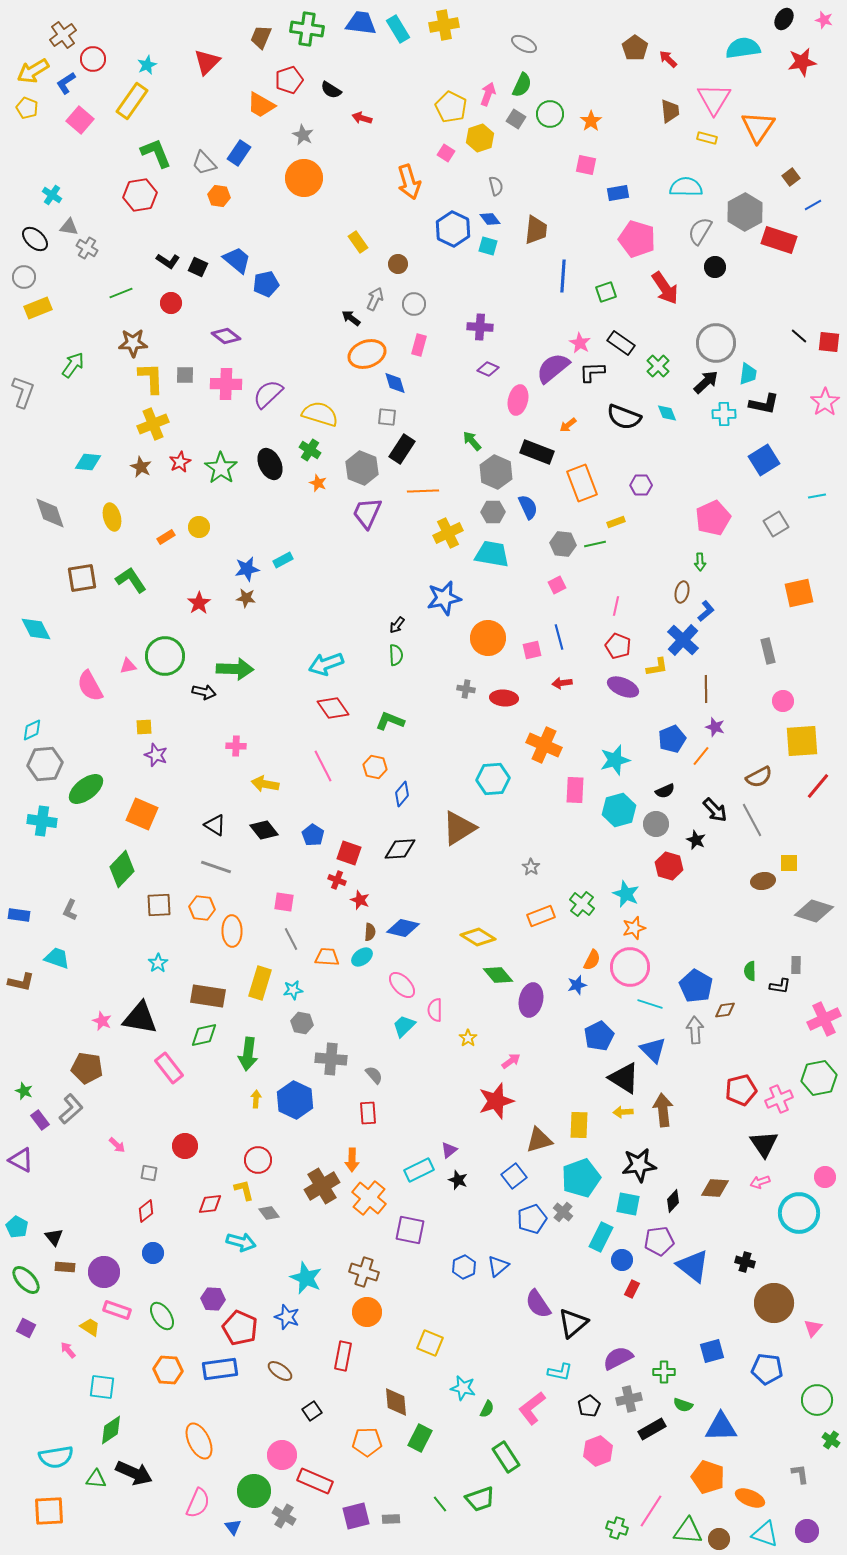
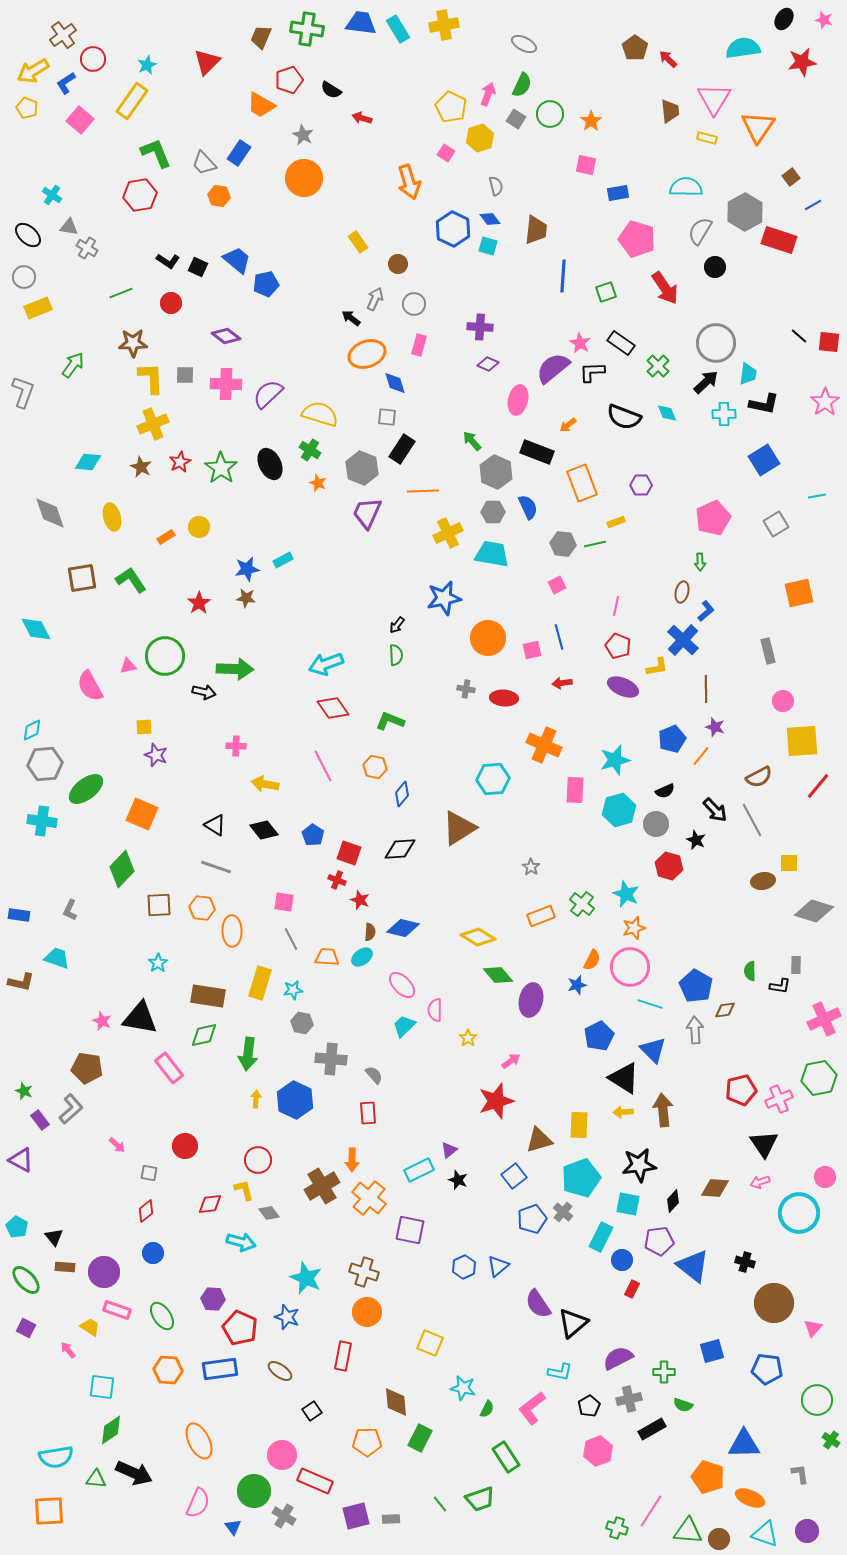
black ellipse at (35, 239): moved 7 px left, 4 px up
purple diamond at (488, 369): moved 5 px up
blue triangle at (721, 1427): moved 23 px right, 17 px down
